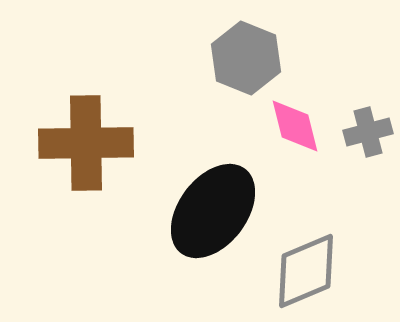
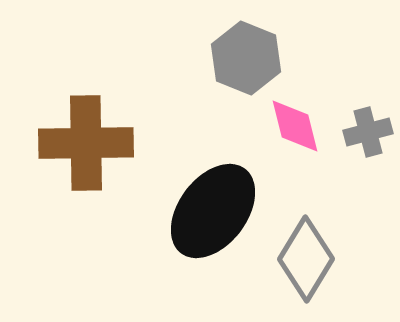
gray diamond: moved 12 px up; rotated 36 degrees counterclockwise
